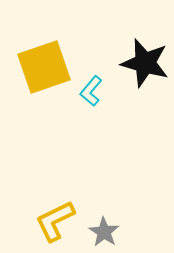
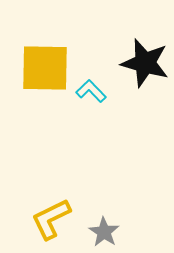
yellow square: moved 1 px right, 1 px down; rotated 20 degrees clockwise
cyan L-shape: rotated 96 degrees clockwise
yellow L-shape: moved 4 px left, 2 px up
